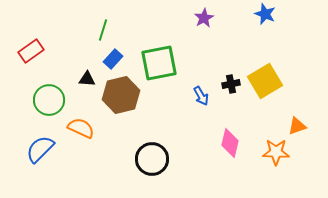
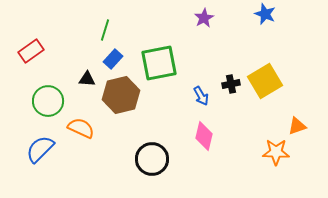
green line: moved 2 px right
green circle: moved 1 px left, 1 px down
pink diamond: moved 26 px left, 7 px up
